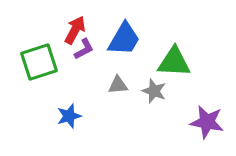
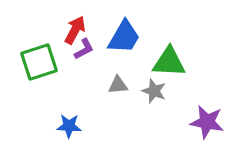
blue trapezoid: moved 2 px up
green triangle: moved 5 px left
blue star: moved 10 px down; rotated 20 degrees clockwise
